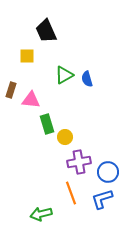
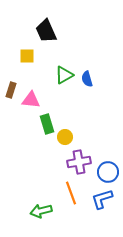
green arrow: moved 3 px up
